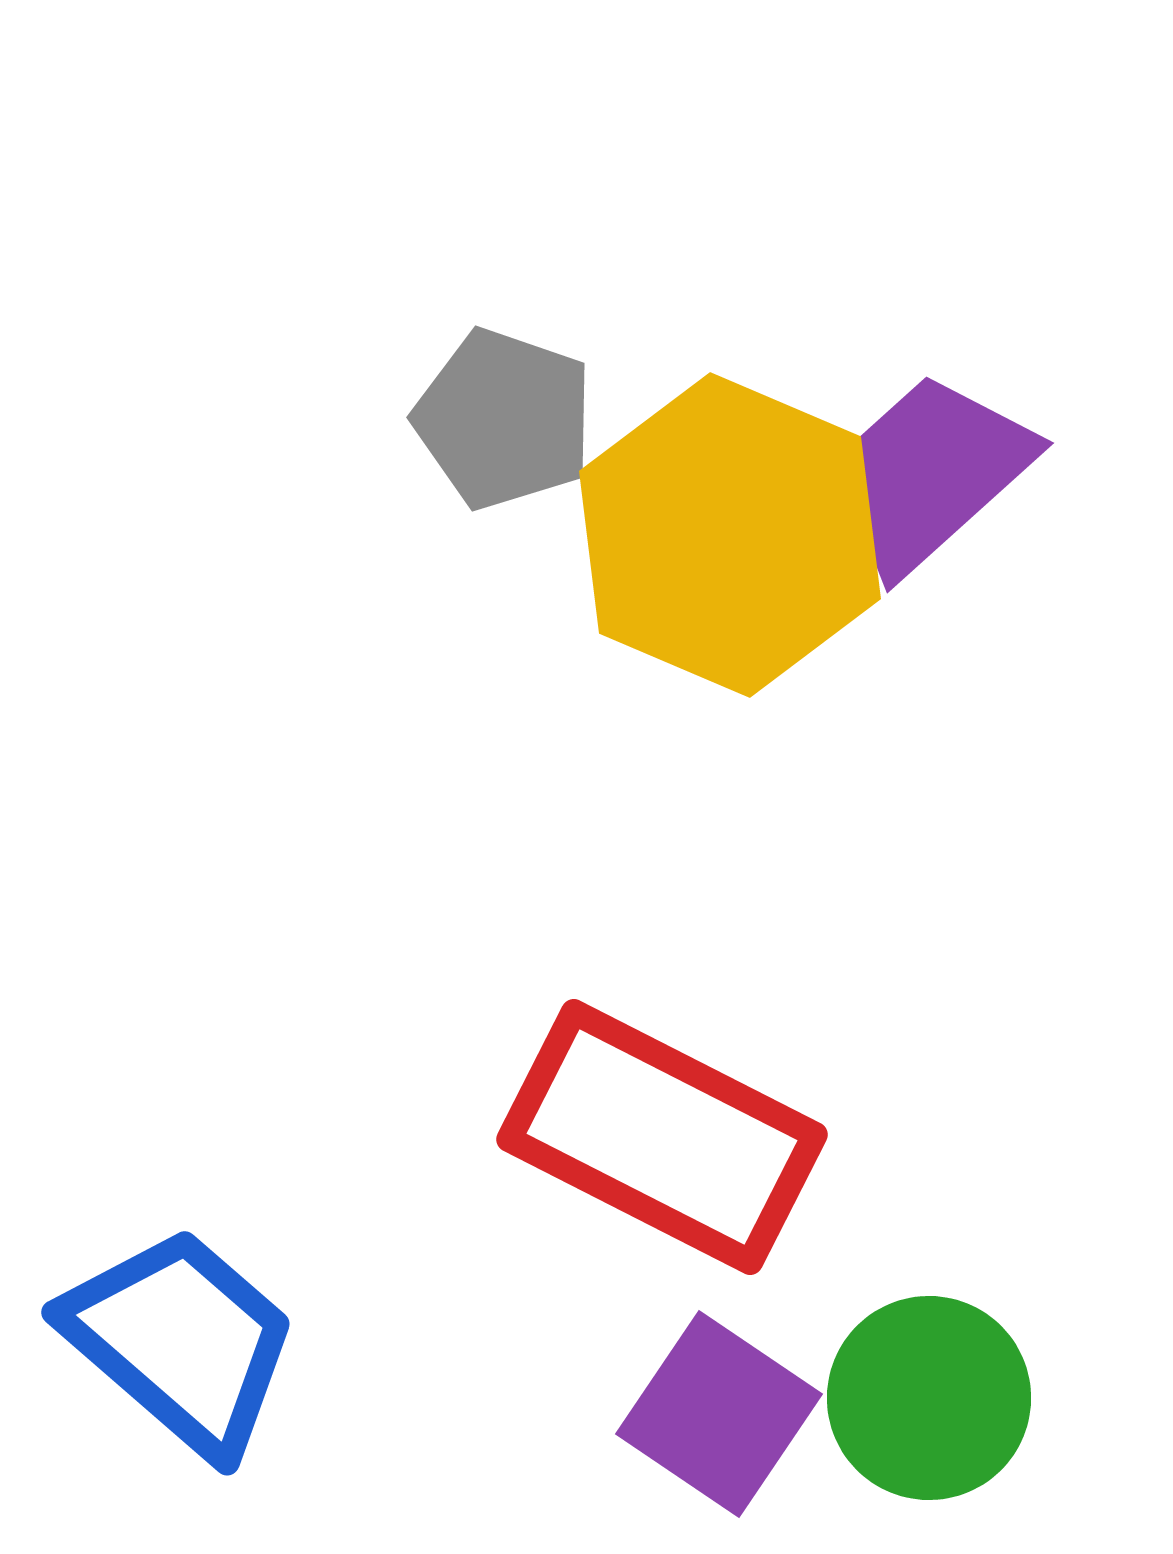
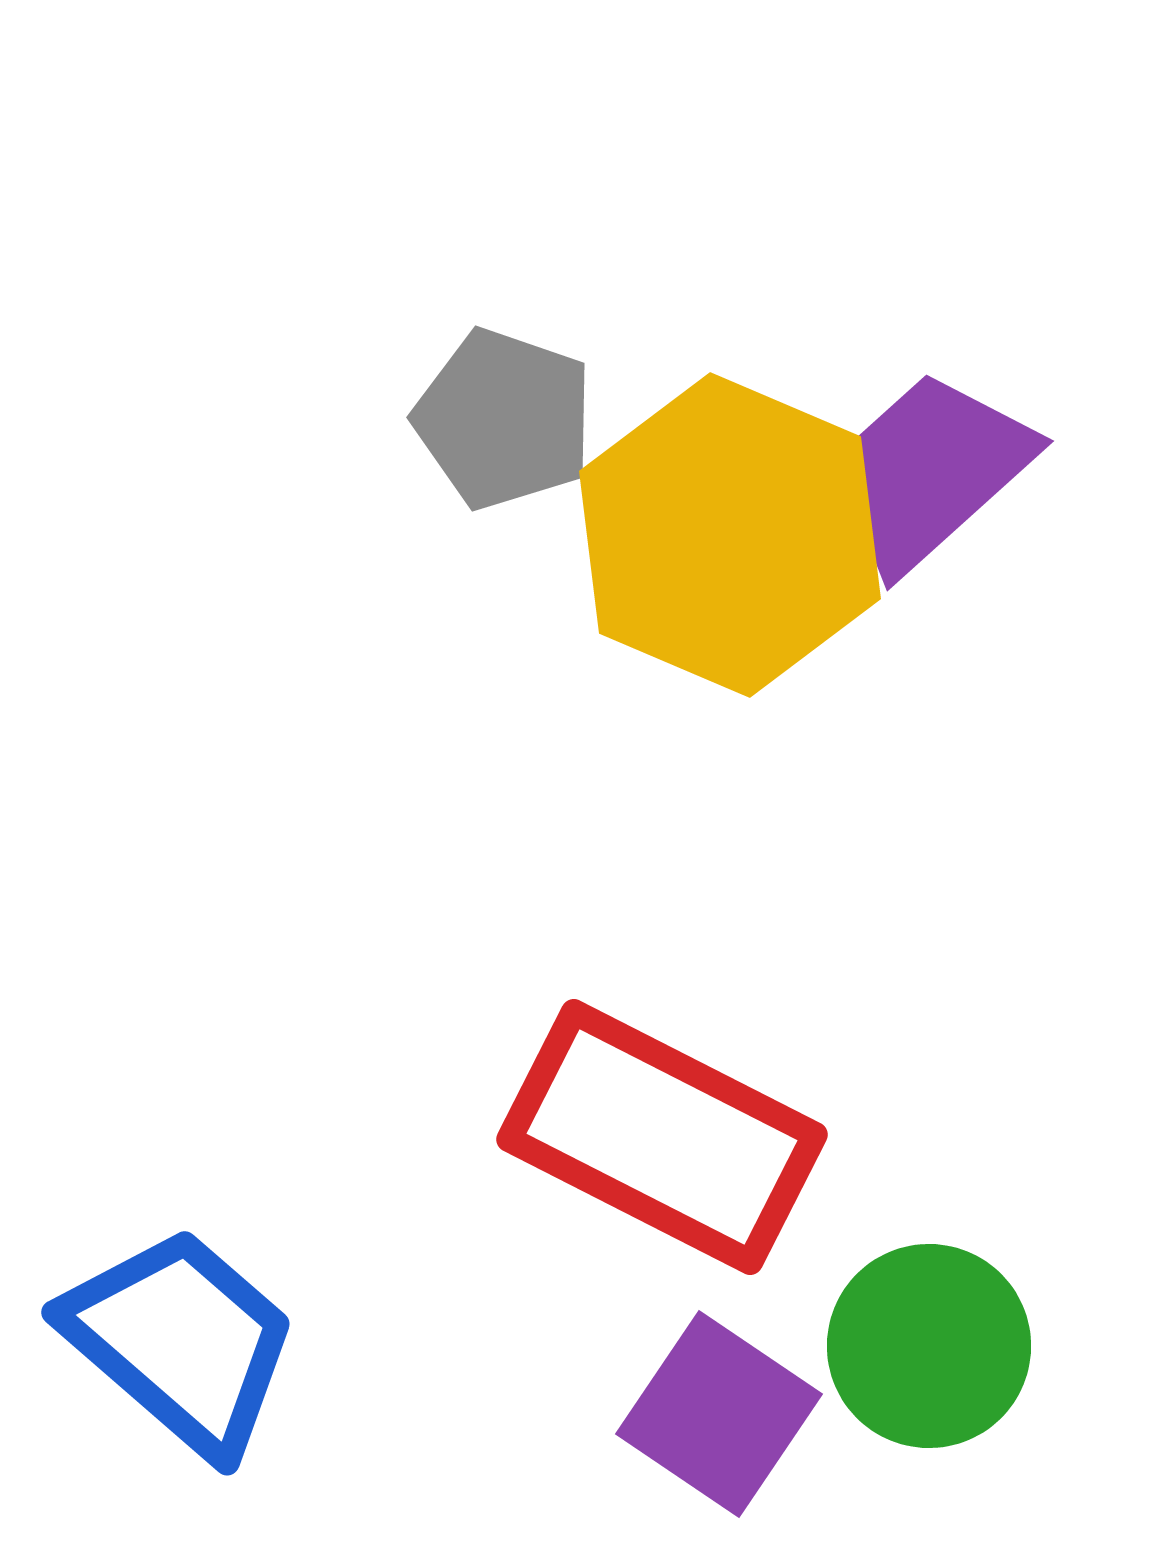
purple trapezoid: moved 2 px up
green circle: moved 52 px up
